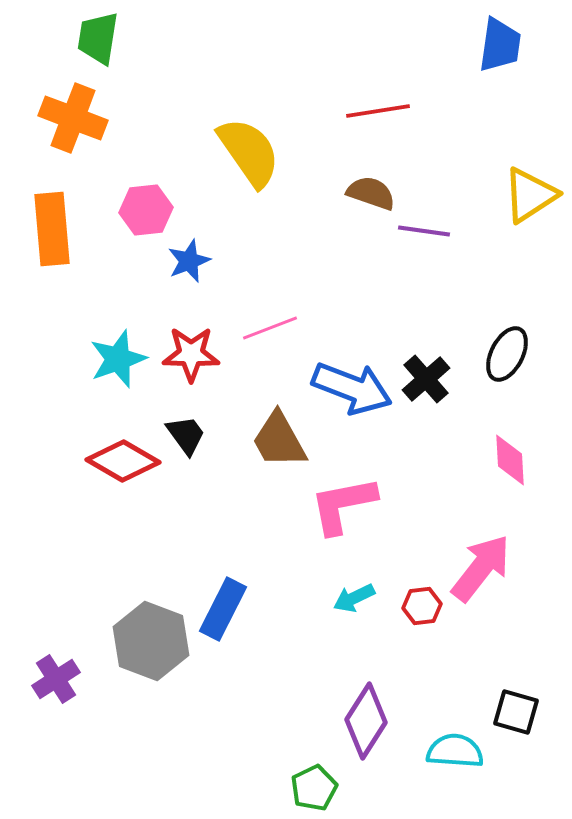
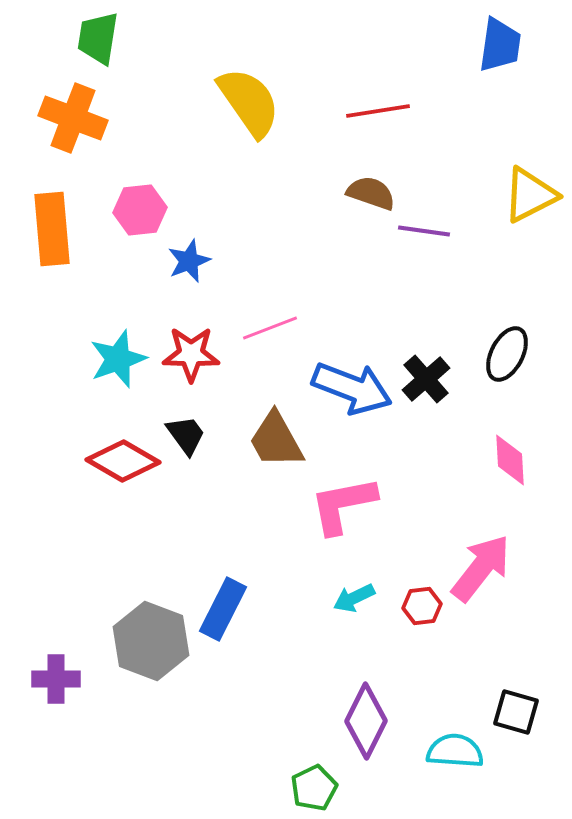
yellow semicircle: moved 50 px up
yellow triangle: rotated 6 degrees clockwise
pink hexagon: moved 6 px left
brown trapezoid: moved 3 px left
purple cross: rotated 33 degrees clockwise
purple diamond: rotated 6 degrees counterclockwise
